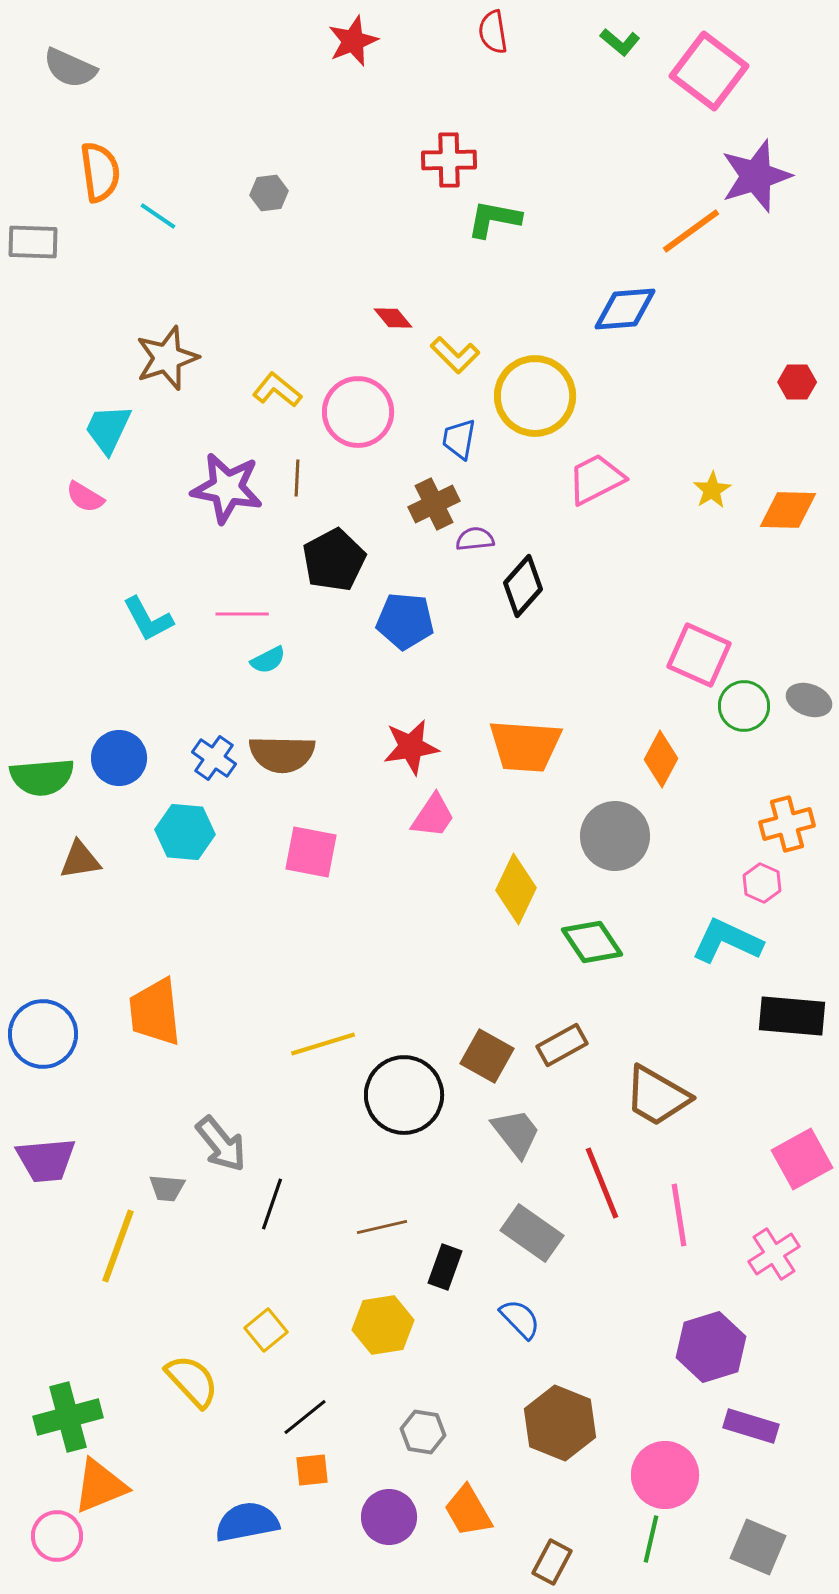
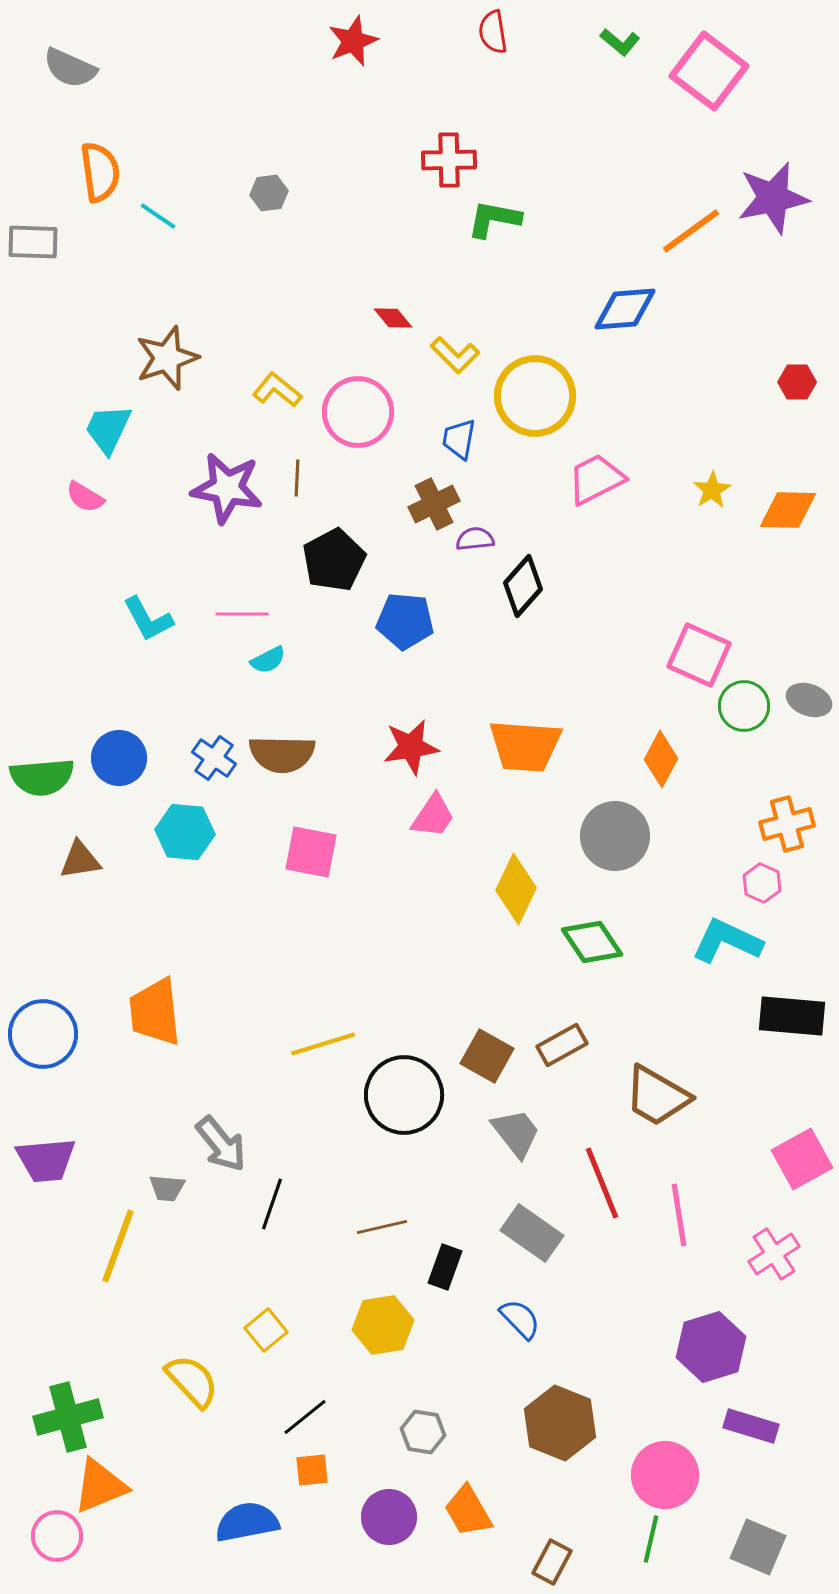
purple star at (756, 176): moved 17 px right, 22 px down; rotated 6 degrees clockwise
